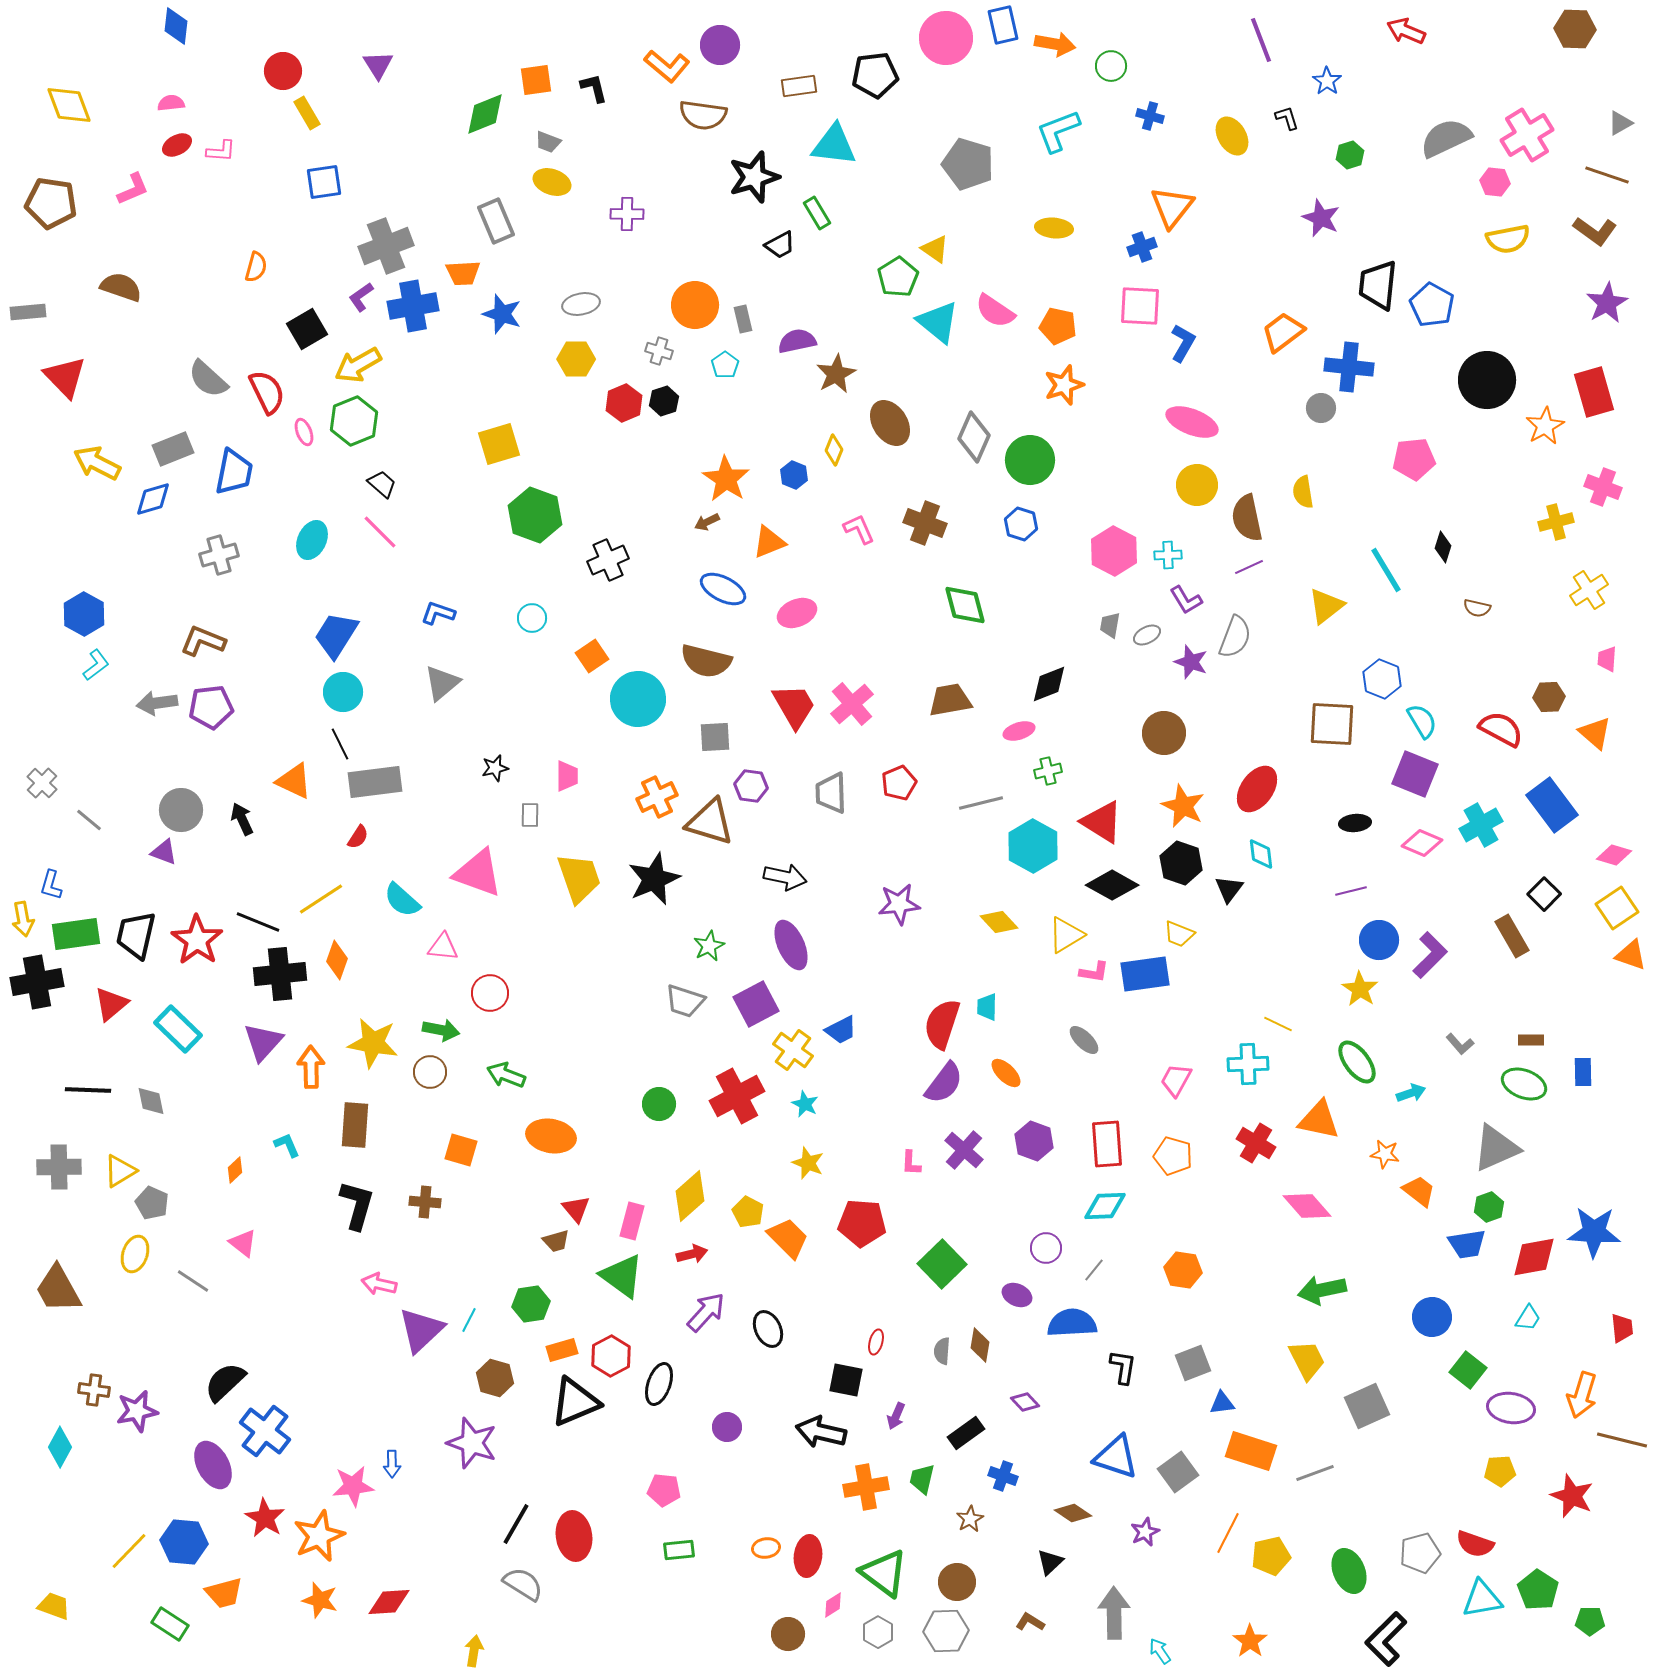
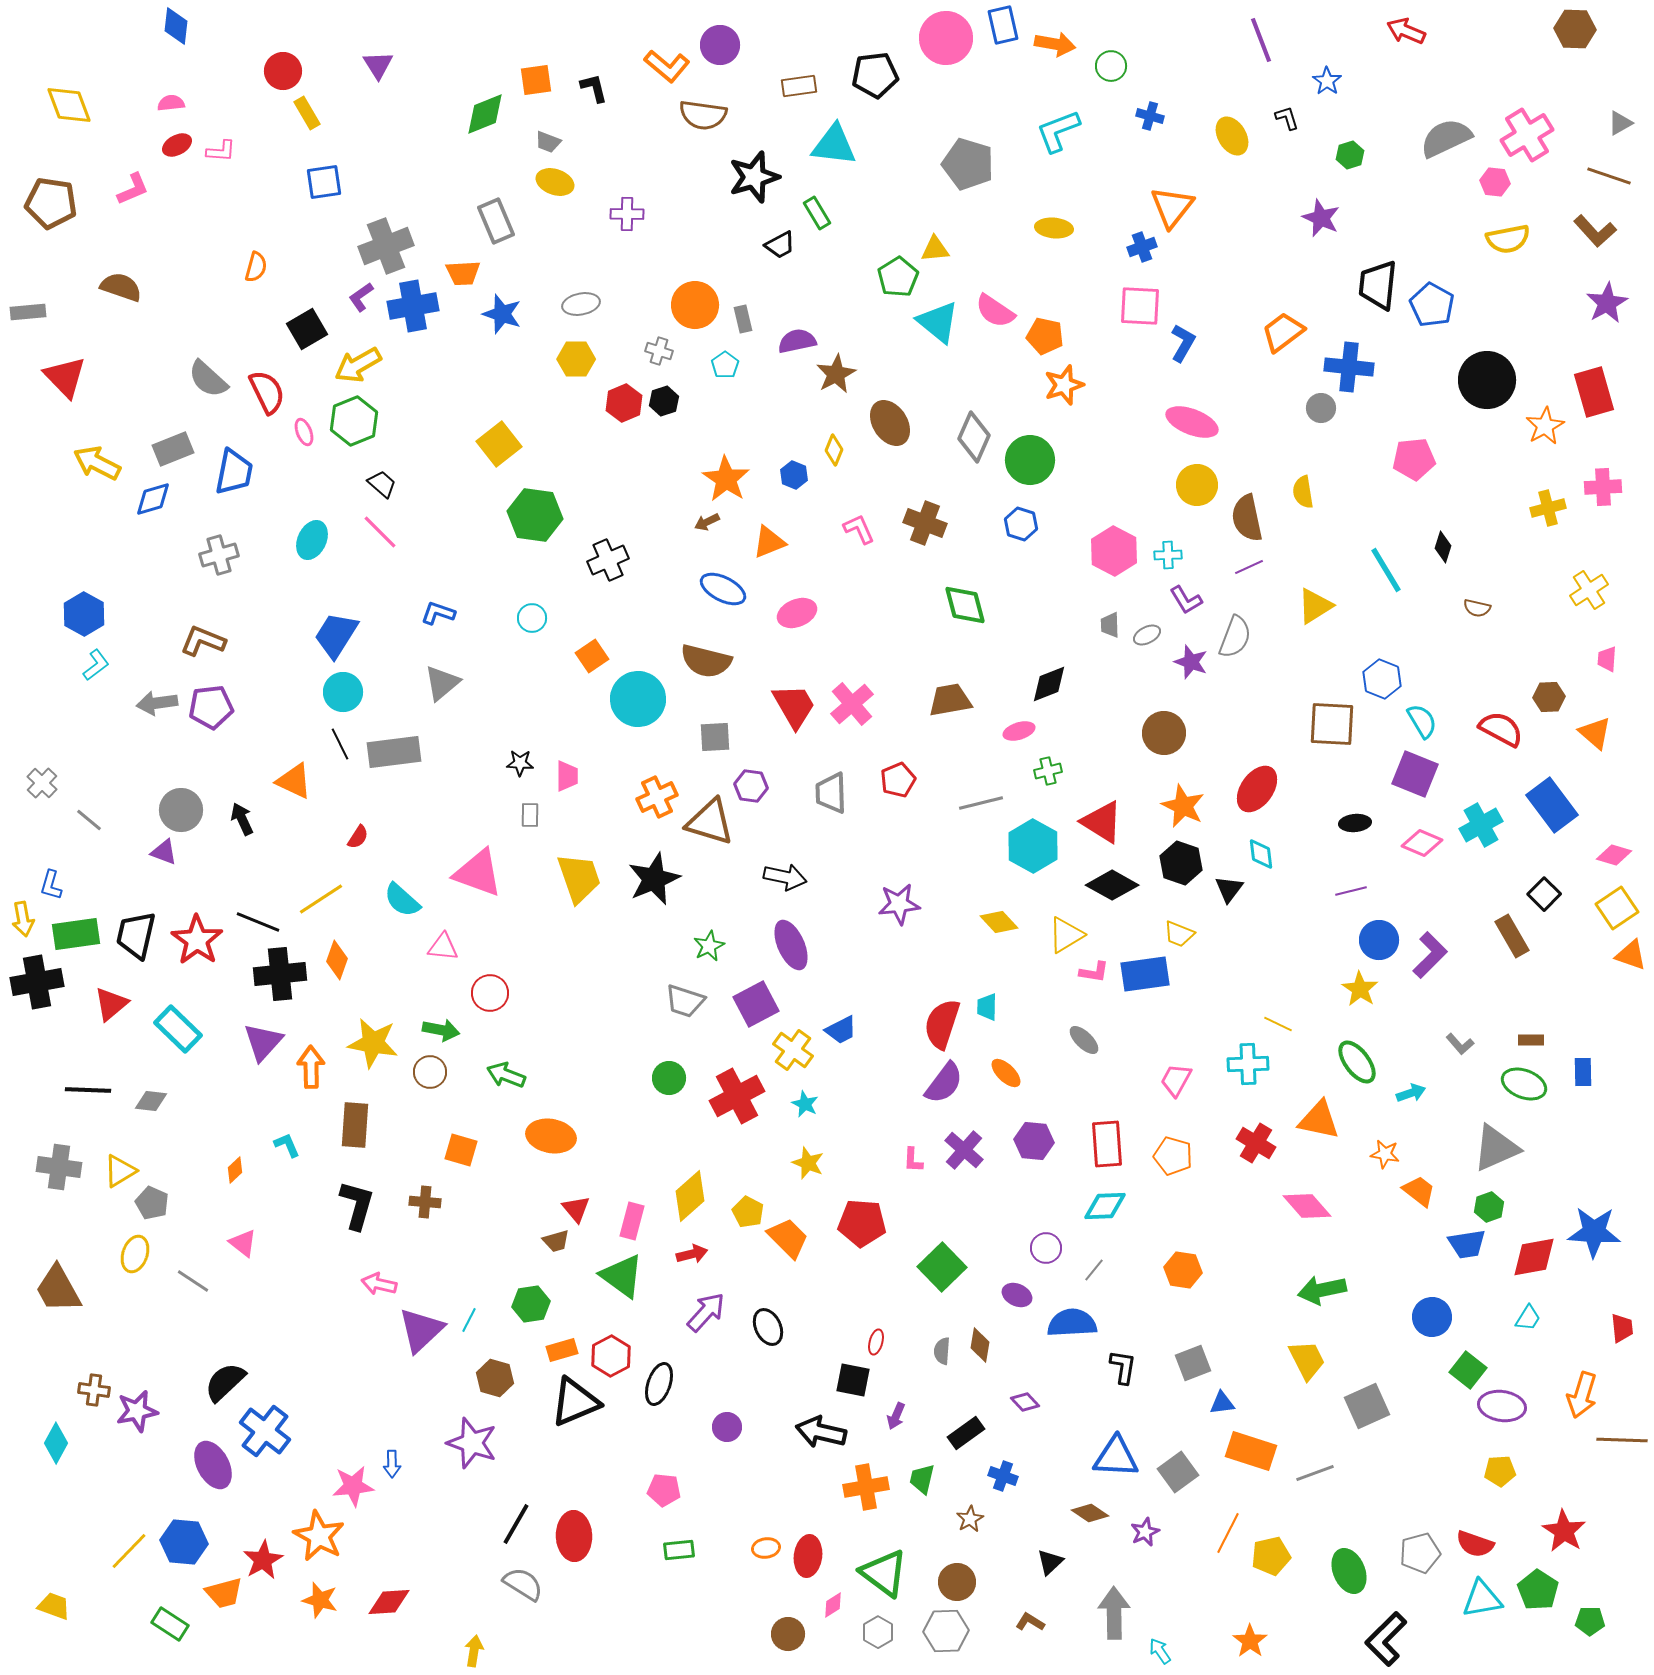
brown line at (1607, 175): moved 2 px right, 1 px down
yellow ellipse at (552, 182): moved 3 px right
brown L-shape at (1595, 231): rotated 12 degrees clockwise
yellow triangle at (935, 249): rotated 40 degrees counterclockwise
orange pentagon at (1058, 326): moved 13 px left, 10 px down
yellow square at (499, 444): rotated 21 degrees counterclockwise
pink cross at (1603, 487): rotated 24 degrees counterclockwise
green hexagon at (535, 515): rotated 12 degrees counterclockwise
yellow cross at (1556, 522): moved 8 px left, 14 px up
yellow triangle at (1326, 606): moved 11 px left; rotated 6 degrees clockwise
gray trapezoid at (1110, 625): rotated 12 degrees counterclockwise
black star at (495, 768): moved 25 px right, 5 px up; rotated 16 degrees clockwise
gray rectangle at (375, 782): moved 19 px right, 30 px up
red pentagon at (899, 783): moved 1 px left, 3 px up
gray diamond at (151, 1101): rotated 72 degrees counterclockwise
green circle at (659, 1104): moved 10 px right, 26 px up
purple hexagon at (1034, 1141): rotated 15 degrees counterclockwise
pink L-shape at (911, 1163): moved 2 px right, 3 px up
gray cross at (59, 1167): rotated 9 degrees clockwise
green square at (942, 1264): moved 3 px down
black ellipse at (768, 1329): moved 2 px up
black square at (846, 1380): moved 7 px right
purple ellipse at (1511, 1408): moved 9 px left, 2 px up
brown line at (1622, 1440): rotated 12 degrees counterclockwise
cyan diamond at (60, 1447): moved 4 px left, 4 px up
blue triangle at (1116, 1457): rotated 15 degrees counterclockwise
red star at (1572, 1496): moved 8 px left, 35 px down; rotated 9 degrees clockwise
brown diamond at (1073, 1513): moved 17 px right
red star at (265, 1518): moved 2 px left, 42 px down; rotated 12 degrees clockwise
orange star at (319, 1536): rotated 21 degrees counterclockwise
red ellipse at (574, 1536): rotated 6 degrees clockwise
